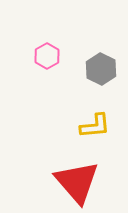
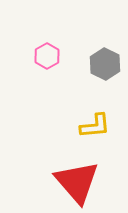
gray hexagon: moved 4 px right, 5 px up
